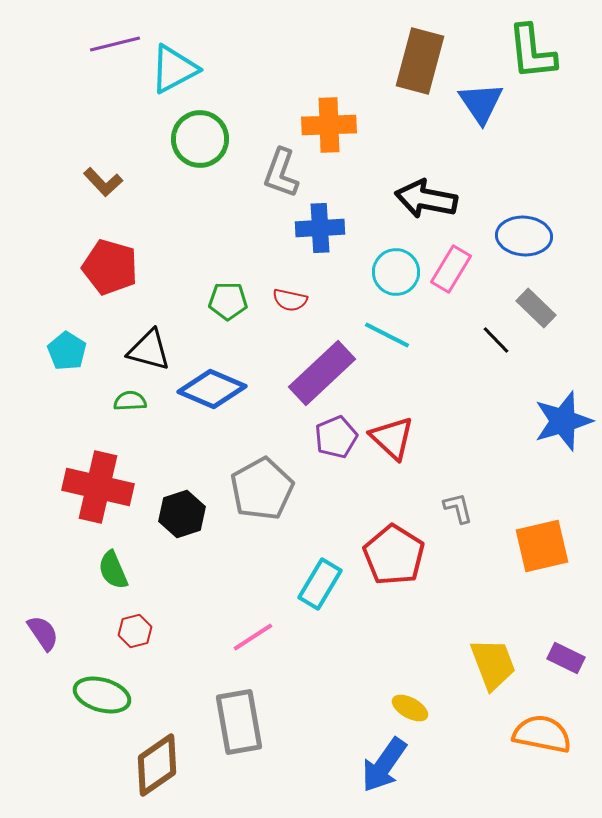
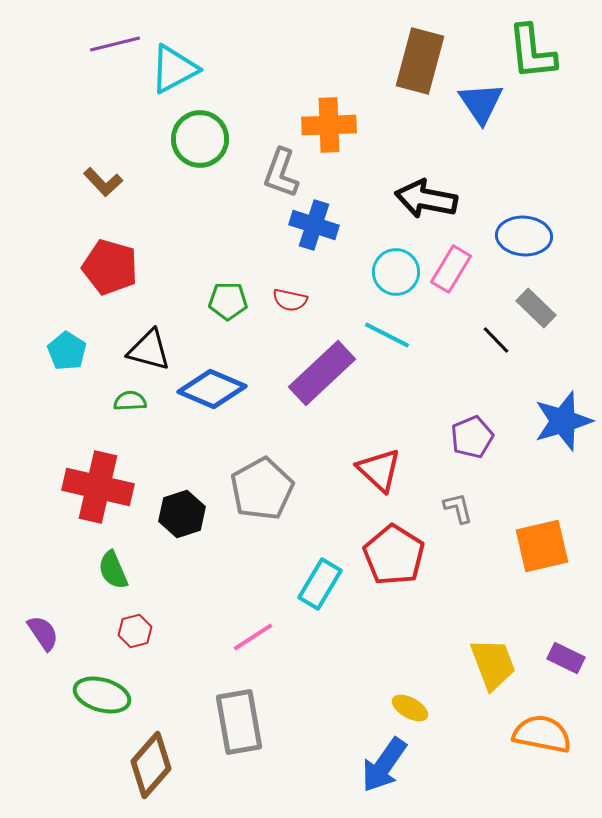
blue cross at (320, 228): moved 6 px left, 3 px up; rotated 21 degrees clockwise
purple pentagon at (336, 437): moved 136 px right
red triangle at (392, 438): moved 13 px left, 32 px down
brown diamond at (157, 765): moved 6 px left; rotated 14 degrees counterclockwise
